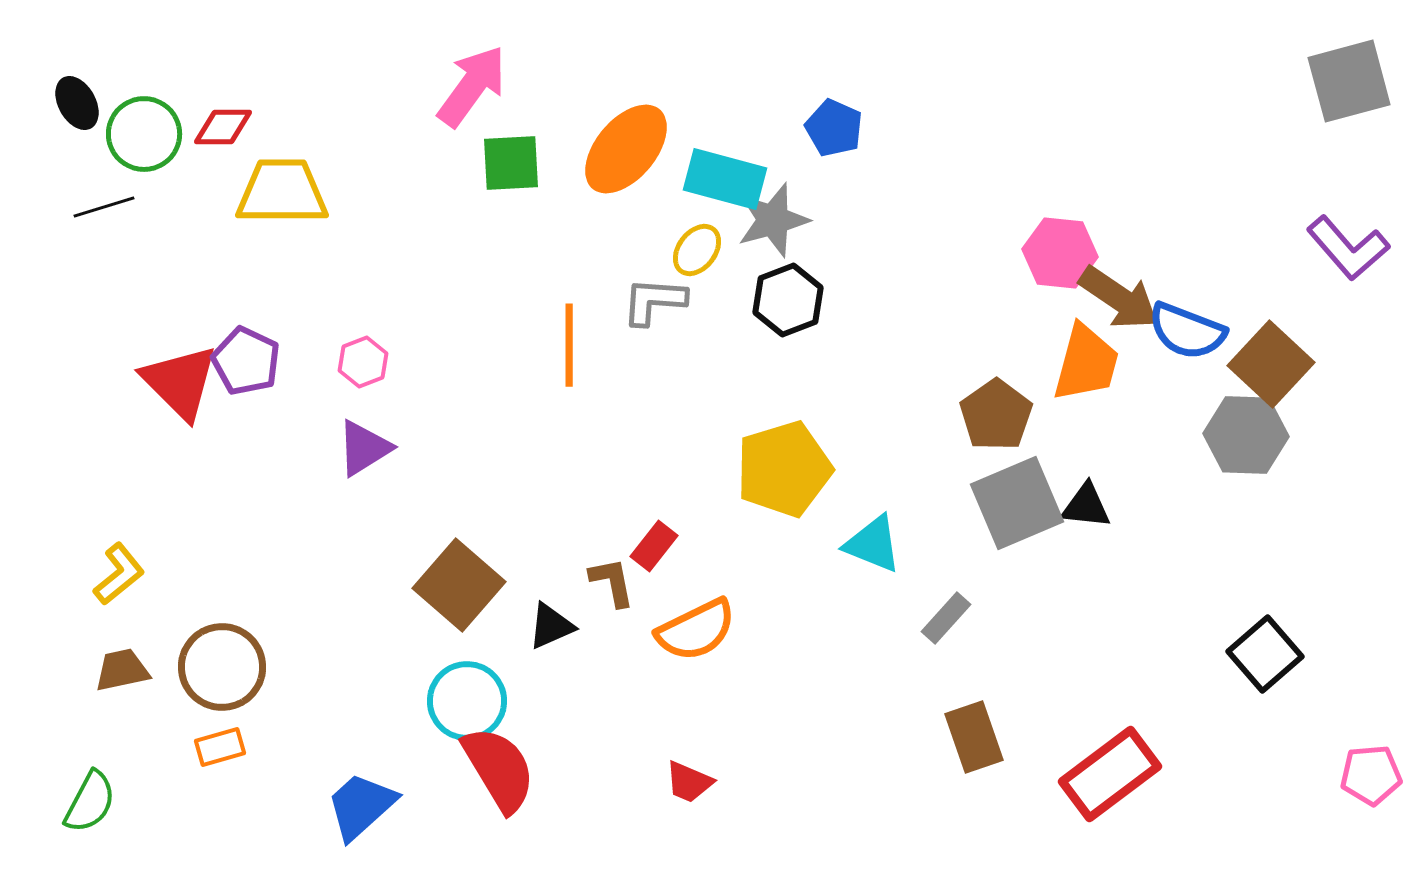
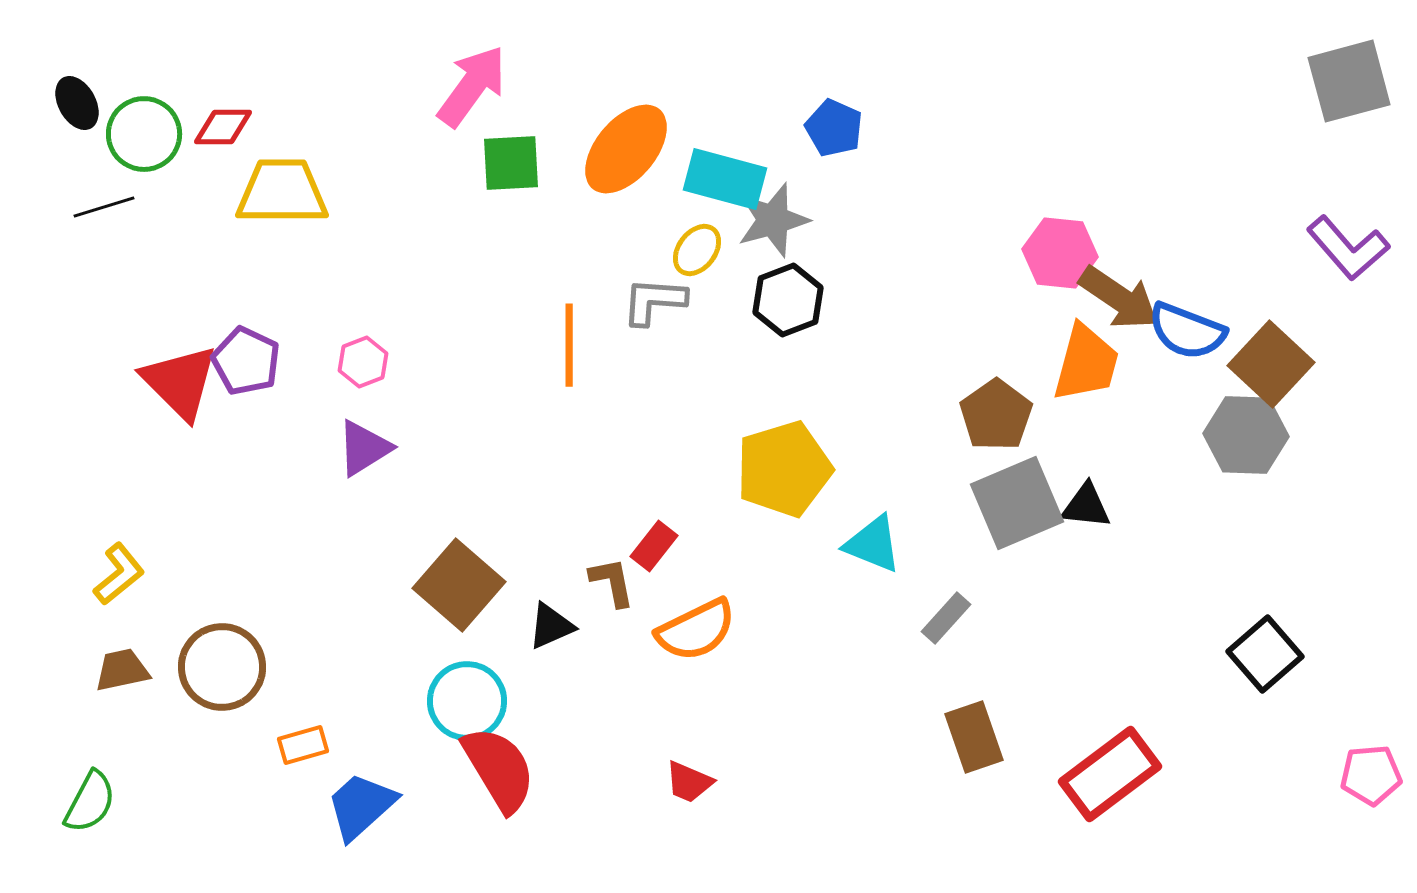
orange rectangle at (220, 747): moved 83 px right, 2 px up
